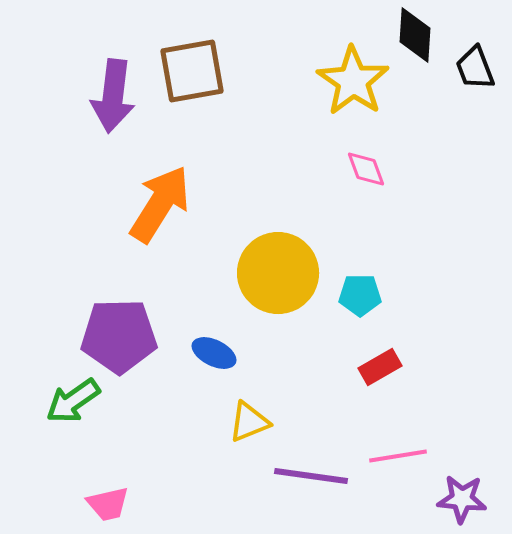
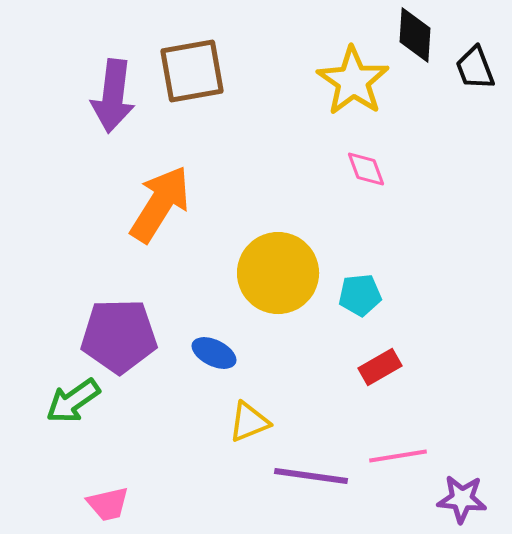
cyan pentagon: rotated 6 degrees counterclockwise
